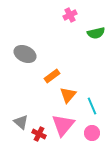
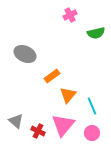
gray triangle: moved 5 px left, 1 px up
red cross: moved 1 px left, 3 px up
